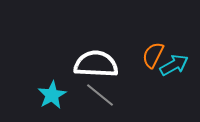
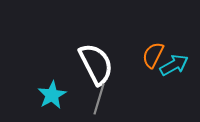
white semicircle: rotated 60 degrees clockwise
gray line: moved 1 px left, 4 px down; rotated 68 degrees clockwise
